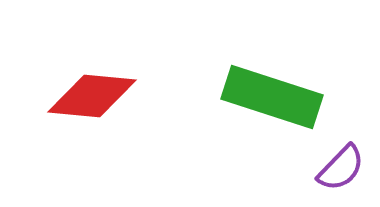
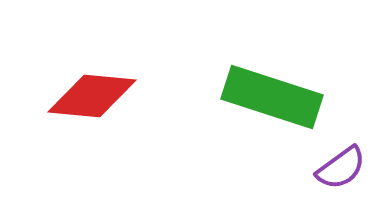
purple semicircle: rotated 10 degrees clockwise
